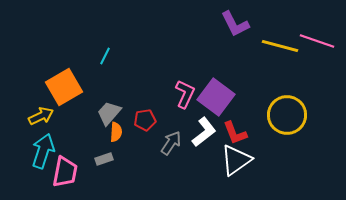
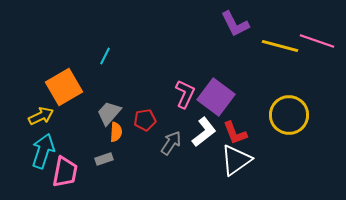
yellow circle: moved 2 px right
